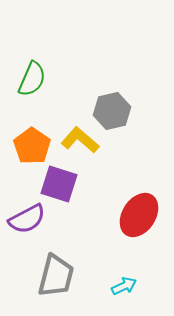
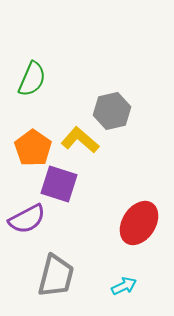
orange pentagon: moved 1 px right, 2 px down
red ellipse: moved 8 px down
